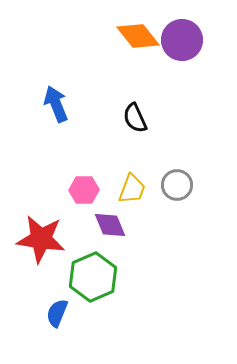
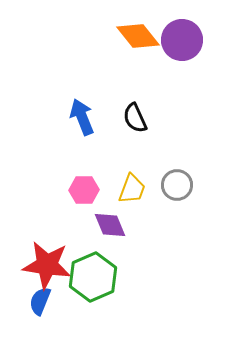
blue arrow: moved 26 px right, 13 px down
red star: moved 6 px right, 26 px down
blue semicircle: moved 17 px left, 12 px up
